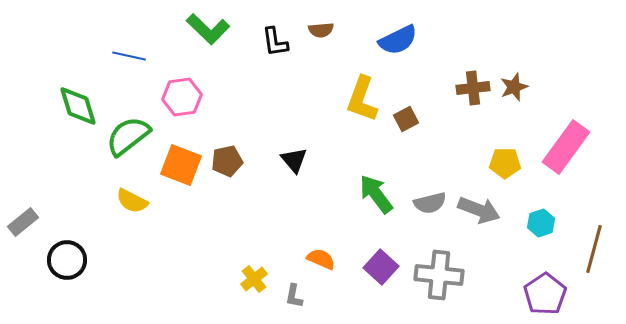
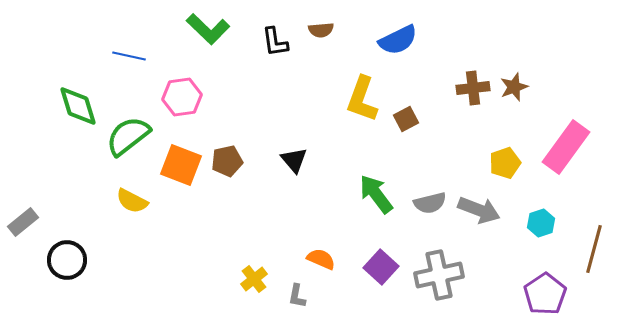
yellow pentagon: rotated 20 degrees counterclockwise
gray cross: rotated 18 degrees counterclockwise
gray L-shape: moved 3 px right
